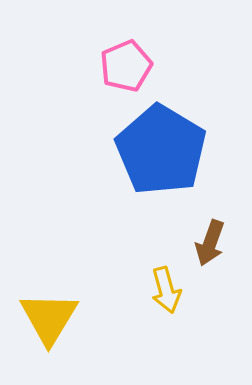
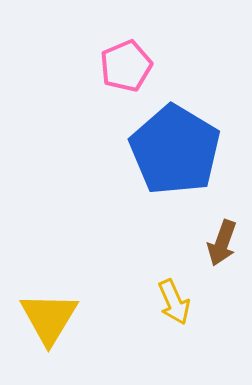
blue pentagon: moved 14 px right
brown arrow: moved 12 px right
yellow arrow: moved 8 px right, 12 px down; rotated 9 degrees counterclockwise
